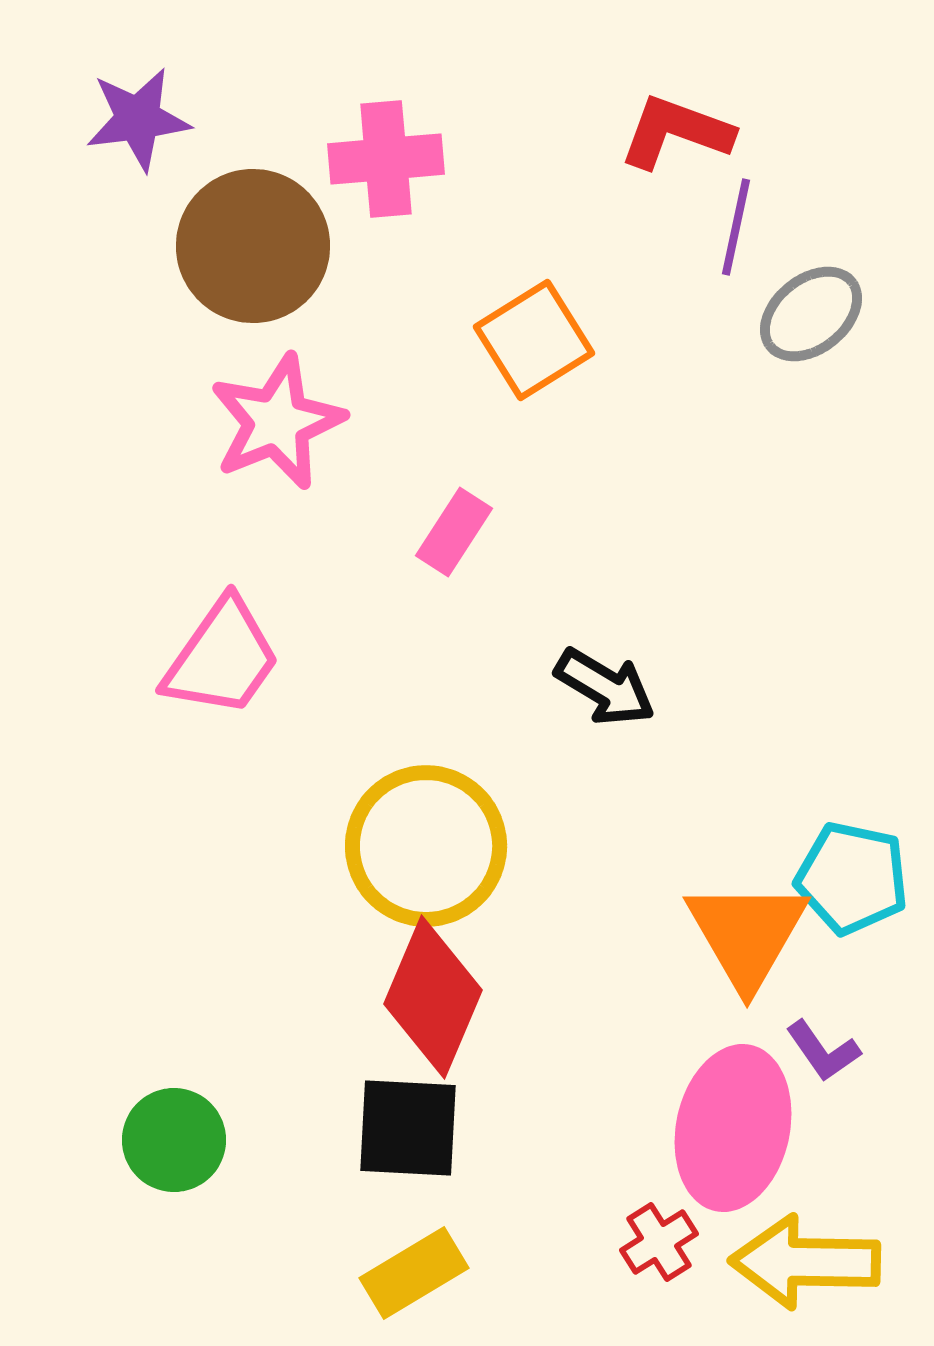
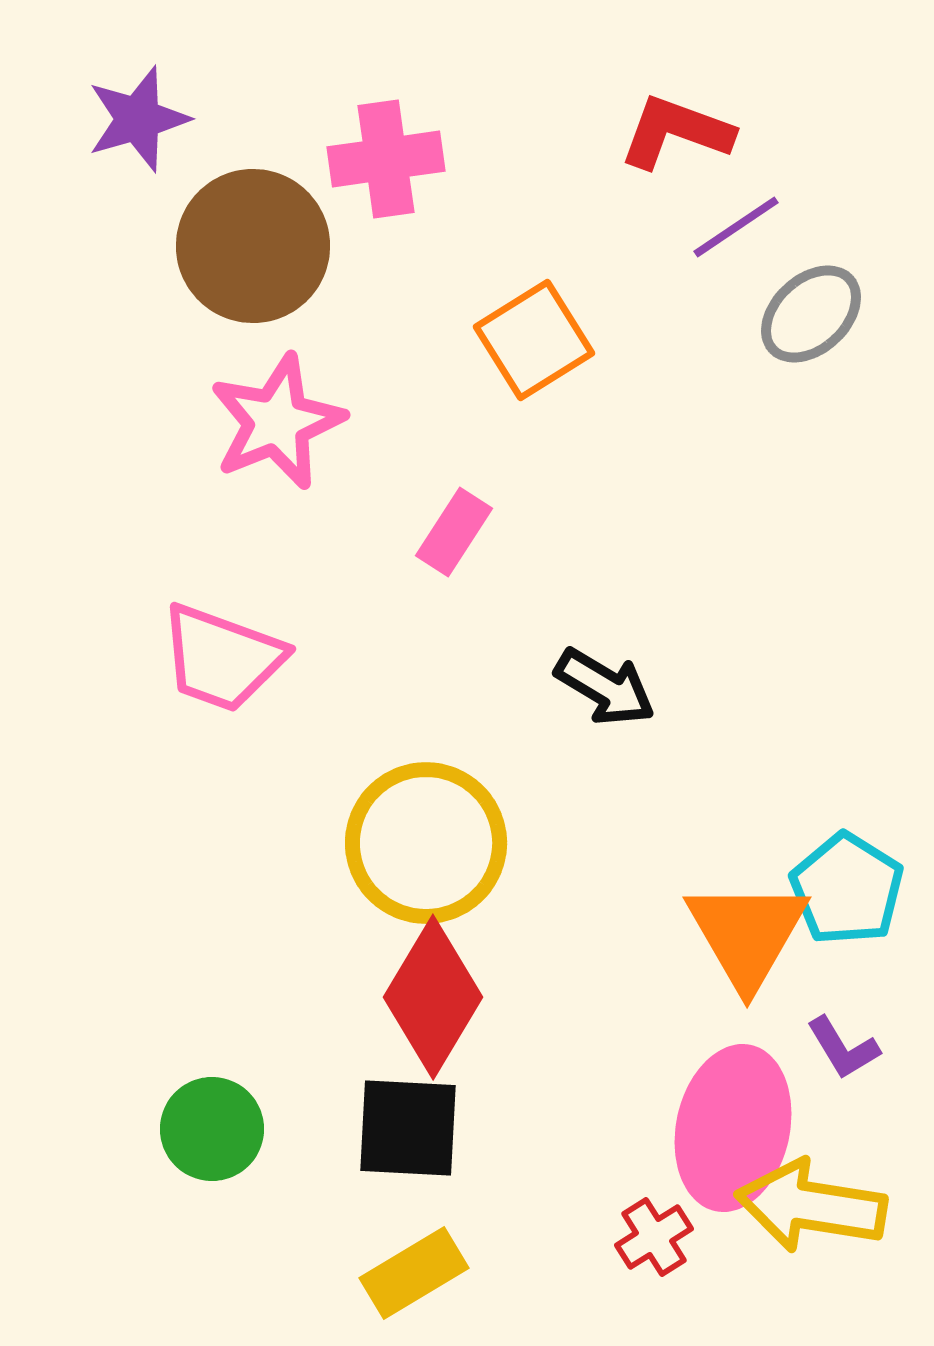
purple star: rotated 9 degrees counterclockwise
pink cross: rotated 3 degrees counterclockwise
purple line: rotated 44 degrees clockwise
gray ellipse: rotated 4 degrees counterclockwise
pink trapezoid: rotated 75 degrees clockwise
yellow circle: moved 3 px up
cyan pentagon: moved 5 px left, 11 px down; rotated 20 degrees clockwise
red diamond: rotated 8 degrees clockwise
purple L-shape: moved 20 px right, 3 px up; rotated 4 degrees clockwise
green circle: moved 38 px right, 11 px up
red cross: moved 5 px left, 5 px up
yellow arrow: moved 6 px right, 56 px up; rotated 8 degrees clockwise
